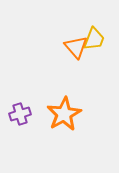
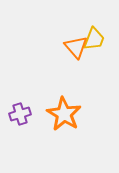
orange star: rotated 12 degrees counterclockwise
